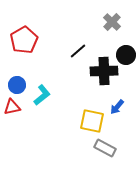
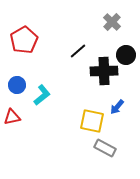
red triangle: moved 10 px down
